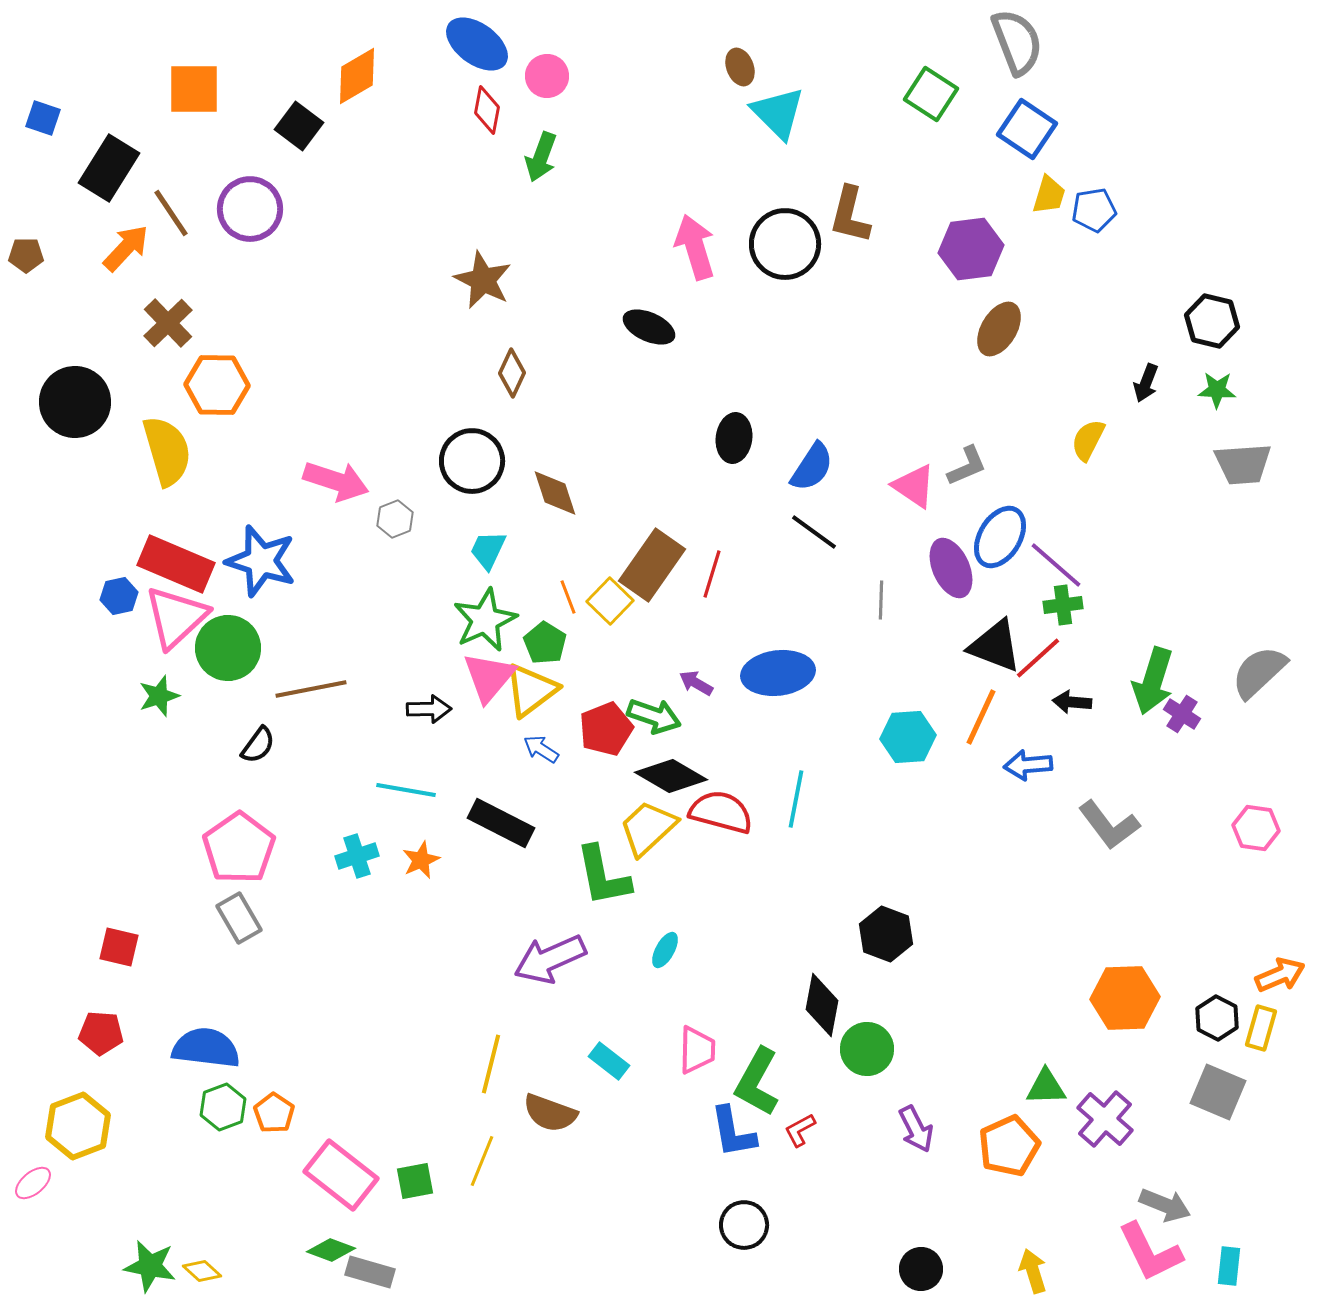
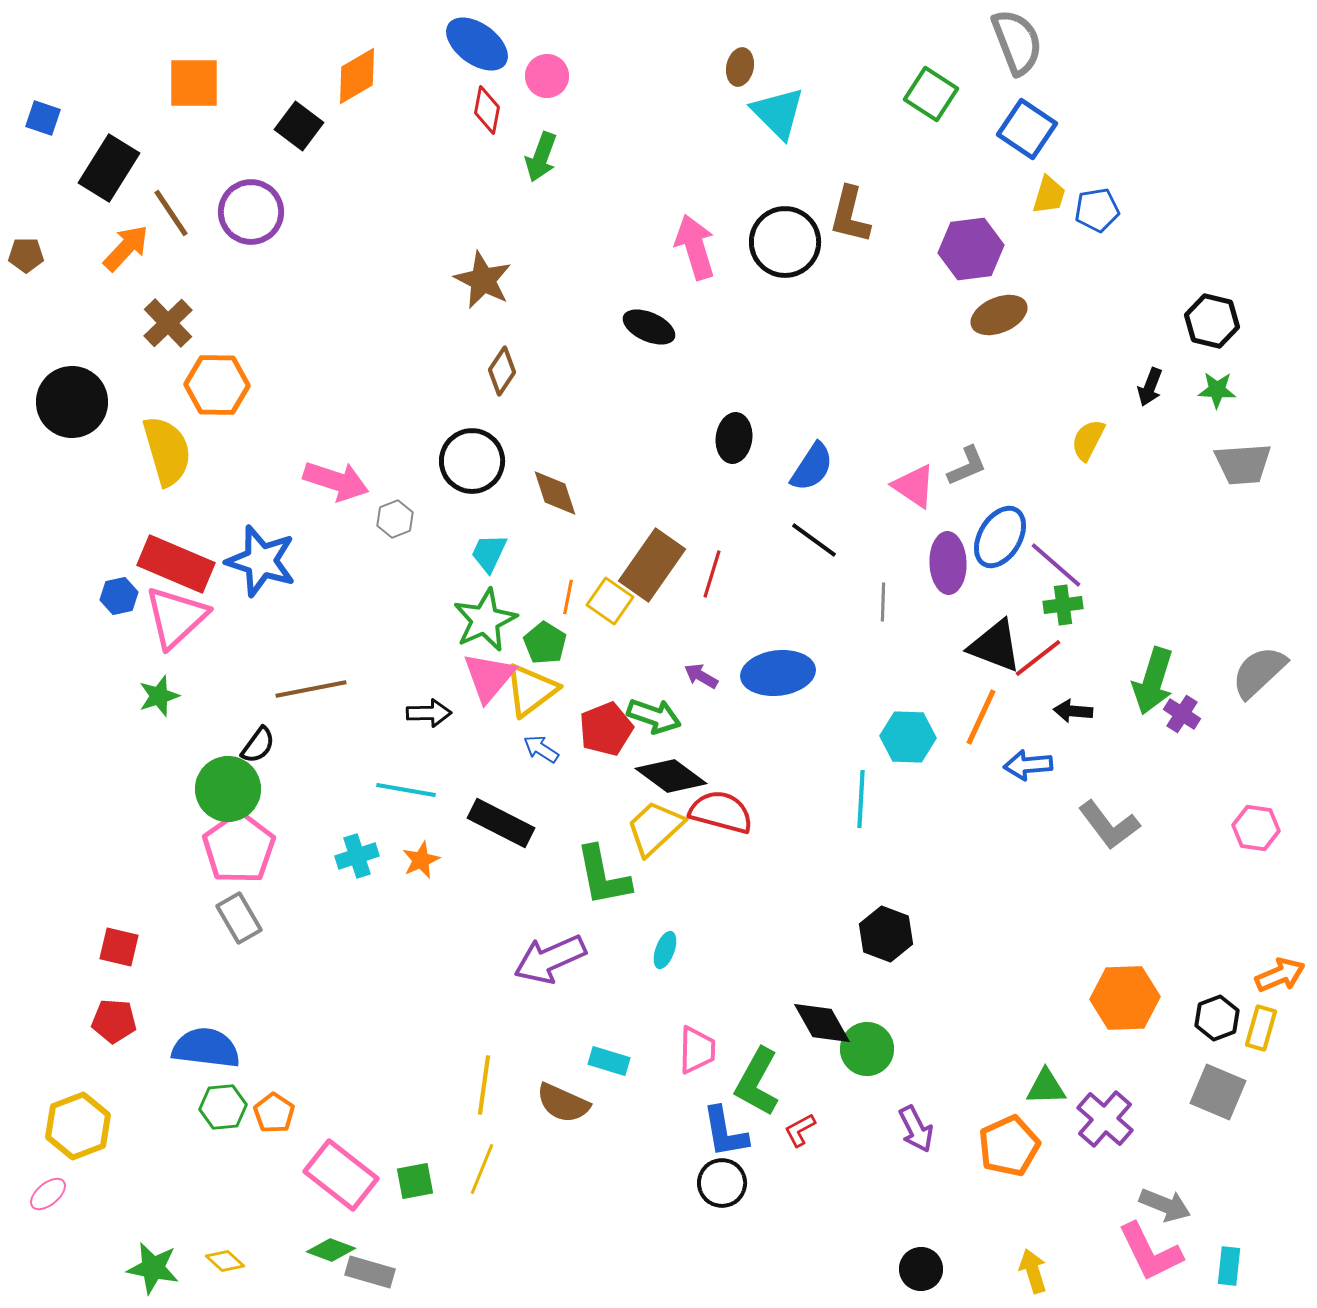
brown ellipse at (740, 67): rotated 33 degrees clockwise
orange square at (194, 89): moved 6 px up
purple circle at (250, 209): moved 1 px right, 3 px down
blue pentagon at (1094, 210): moved 3 px right
black circle at (785, 244): moved 2 px up
brown ellipse at (999, 329): moved 14 px up; rotated 36 degrees clockwise
brown diamond at (512, 373): moved 10 px left, 2 px up; rotated 9 degrees clockwise
black arrow at (1146, 383): moved 4 px right, 4 px down
black circle at (75, 402): moved 3 px left
black line at (814, 532): moved 8 px down
cyan trapezoid at (488, 550): moved 1 px right, 3 px down
purple ellipse at (951, 568): moved 3 px left, 5 px up; rotated 22 degrees clockwise
orange line at (568, 597): rotated 32 degrees clockwise
gray line at (881, 600): moved 2 px right, 2 px down
yellow square at (610, 601): rotated 9 degrees counterclockwise
green circle at (228, 648): moved 141 px down
red line at (1038, 658): rotated 4 degrees clockwise
purple arrow at (696, 683): moved 5 px right, 7 px up
black arrow at (1072, 702): moved 1 px right, 9 px down
black arrow at (429, 709): moved 4 px down
cyan hexagon at (908, 737): rotated 6 degrees clockwise
black diamond at (671, 776): rotated 6 degrees clockwise
cyan line at (796, 799): moved 65 px right; rotated 8 degrees counterclockwise
yellow trapezoid at (648, 828): moved 7 px right
cyan ellipse at (665, 950): rotated 9 degrees counterclockwise
black diamond at (822, 1005): moved 18 px down; rotated 40 degrees counterclockwise
black hexagon at (1217, 1018): rotated 12 degrees clockwise
red pentagon at (101, 1033): moved 13 px right, 12 px up
cyan rectangle at (609, 1061): rotated 21 degrees counterclockwise
yellow line at (491, 1064): moved 7 px left, 21 px down; rotated 6 degrees counterclockwise
green hexagon at (223, 1107): rotated 15 degrees clockwise
brown semicircle at (550, 1113): moved 13 px right, 10 px up; rotated 4 degrees clockwise
blue L-shape at (733, 1132): moved 8 px left
yellow line at (482, 1161): moved 8 px down
pink ellipse at (33, 1183): moved 15 px right, 11 px down
black circle at (744, 1225): moved 22 px left, 42 px up
green star at (150, 1266): moved 3 px right, 2 px down
yellow diamond at (202, 1271): moved 23 px right, 10 px up
